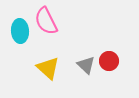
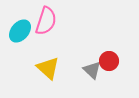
pink semicircle: rotated 136 degrees counterclockwise
cyan ellipse: rotated 45 degrees clockwise
gray triangle: moved 6 px right, 5 px down
